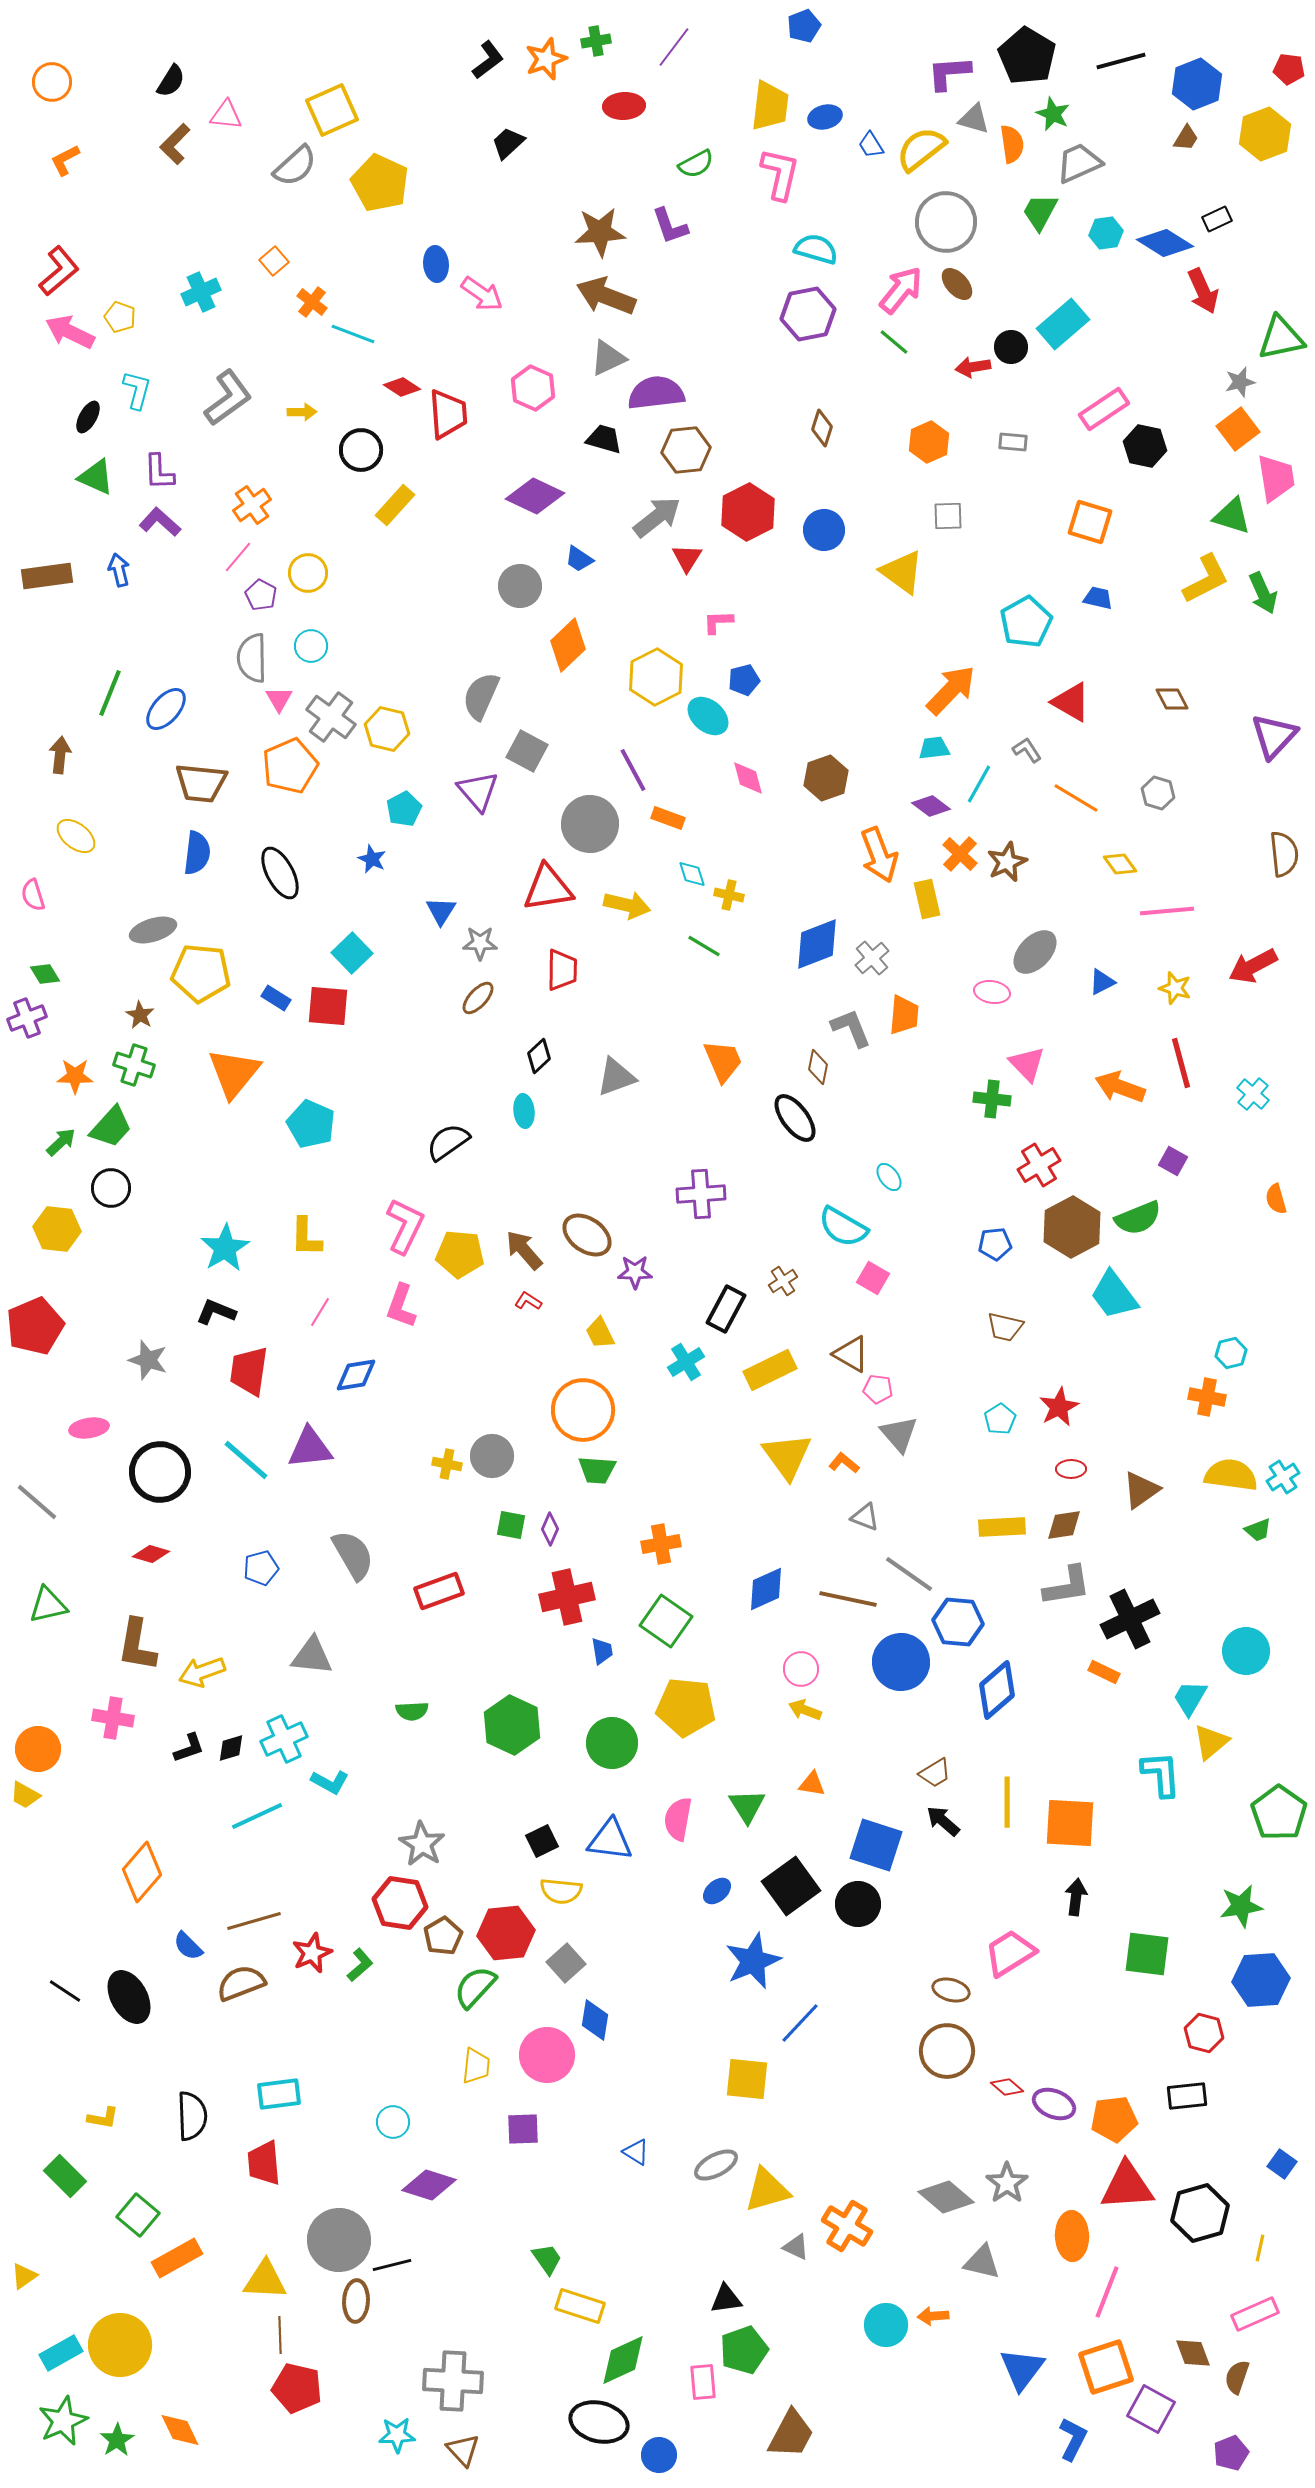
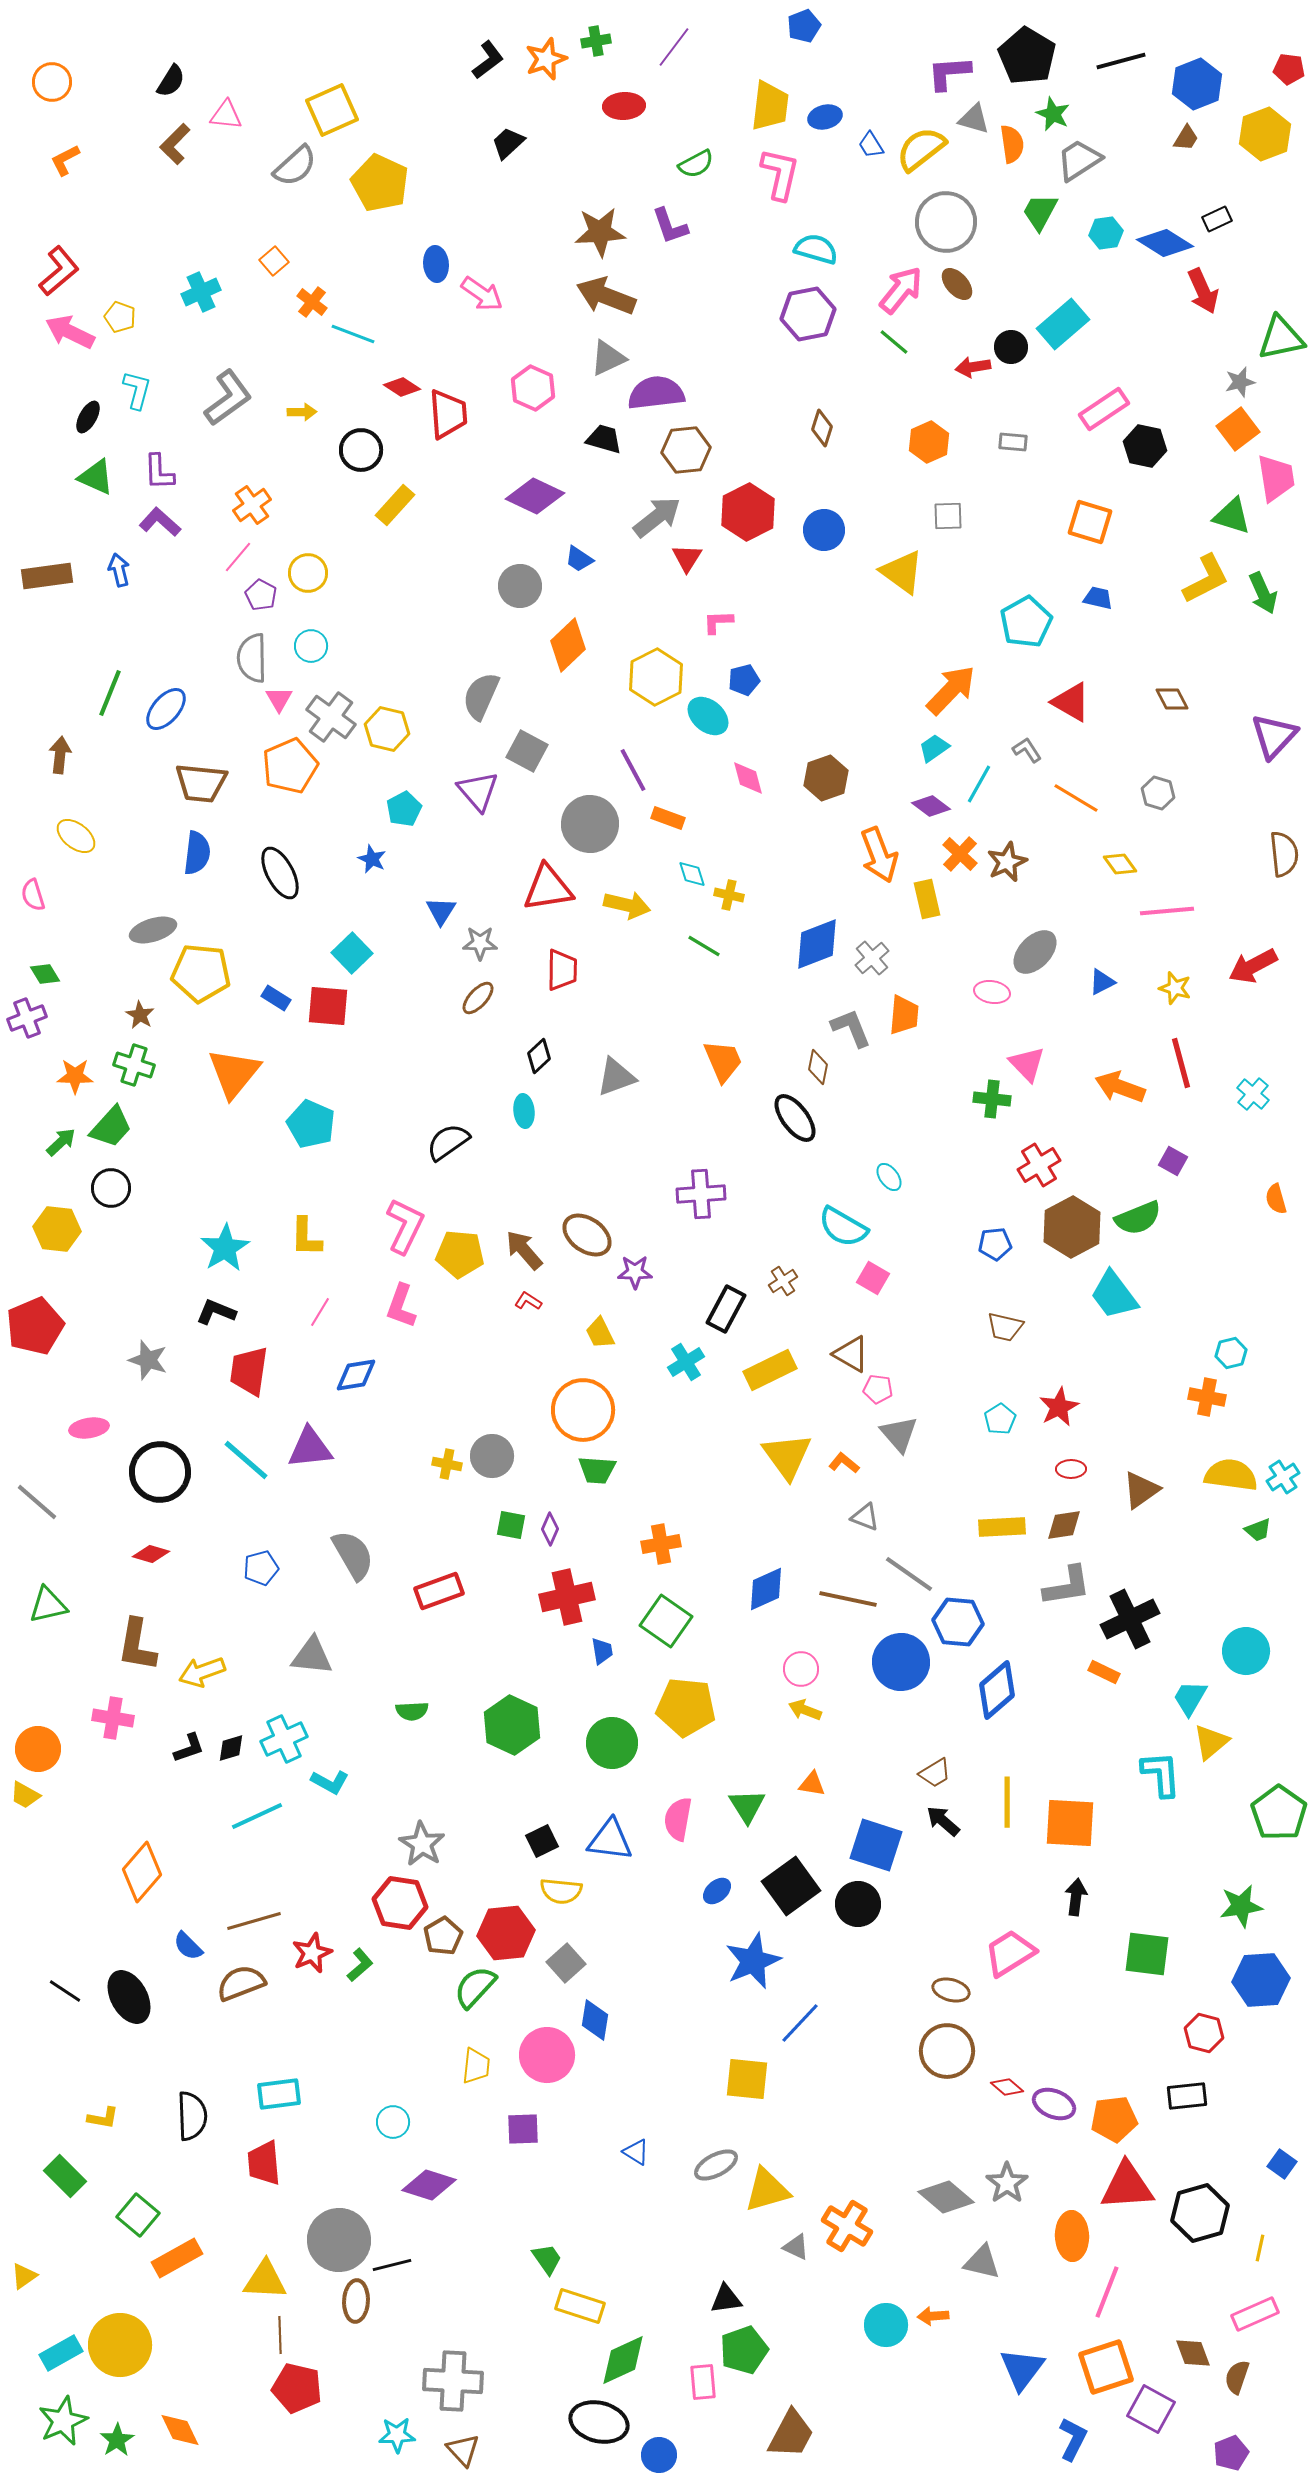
gray trapezoid at (1079, 163): moved 3 px up; rotated 9 degrees counterclockwise
cyan trapezoid at (934, 748): rotated 28 degrees counterclockwise
